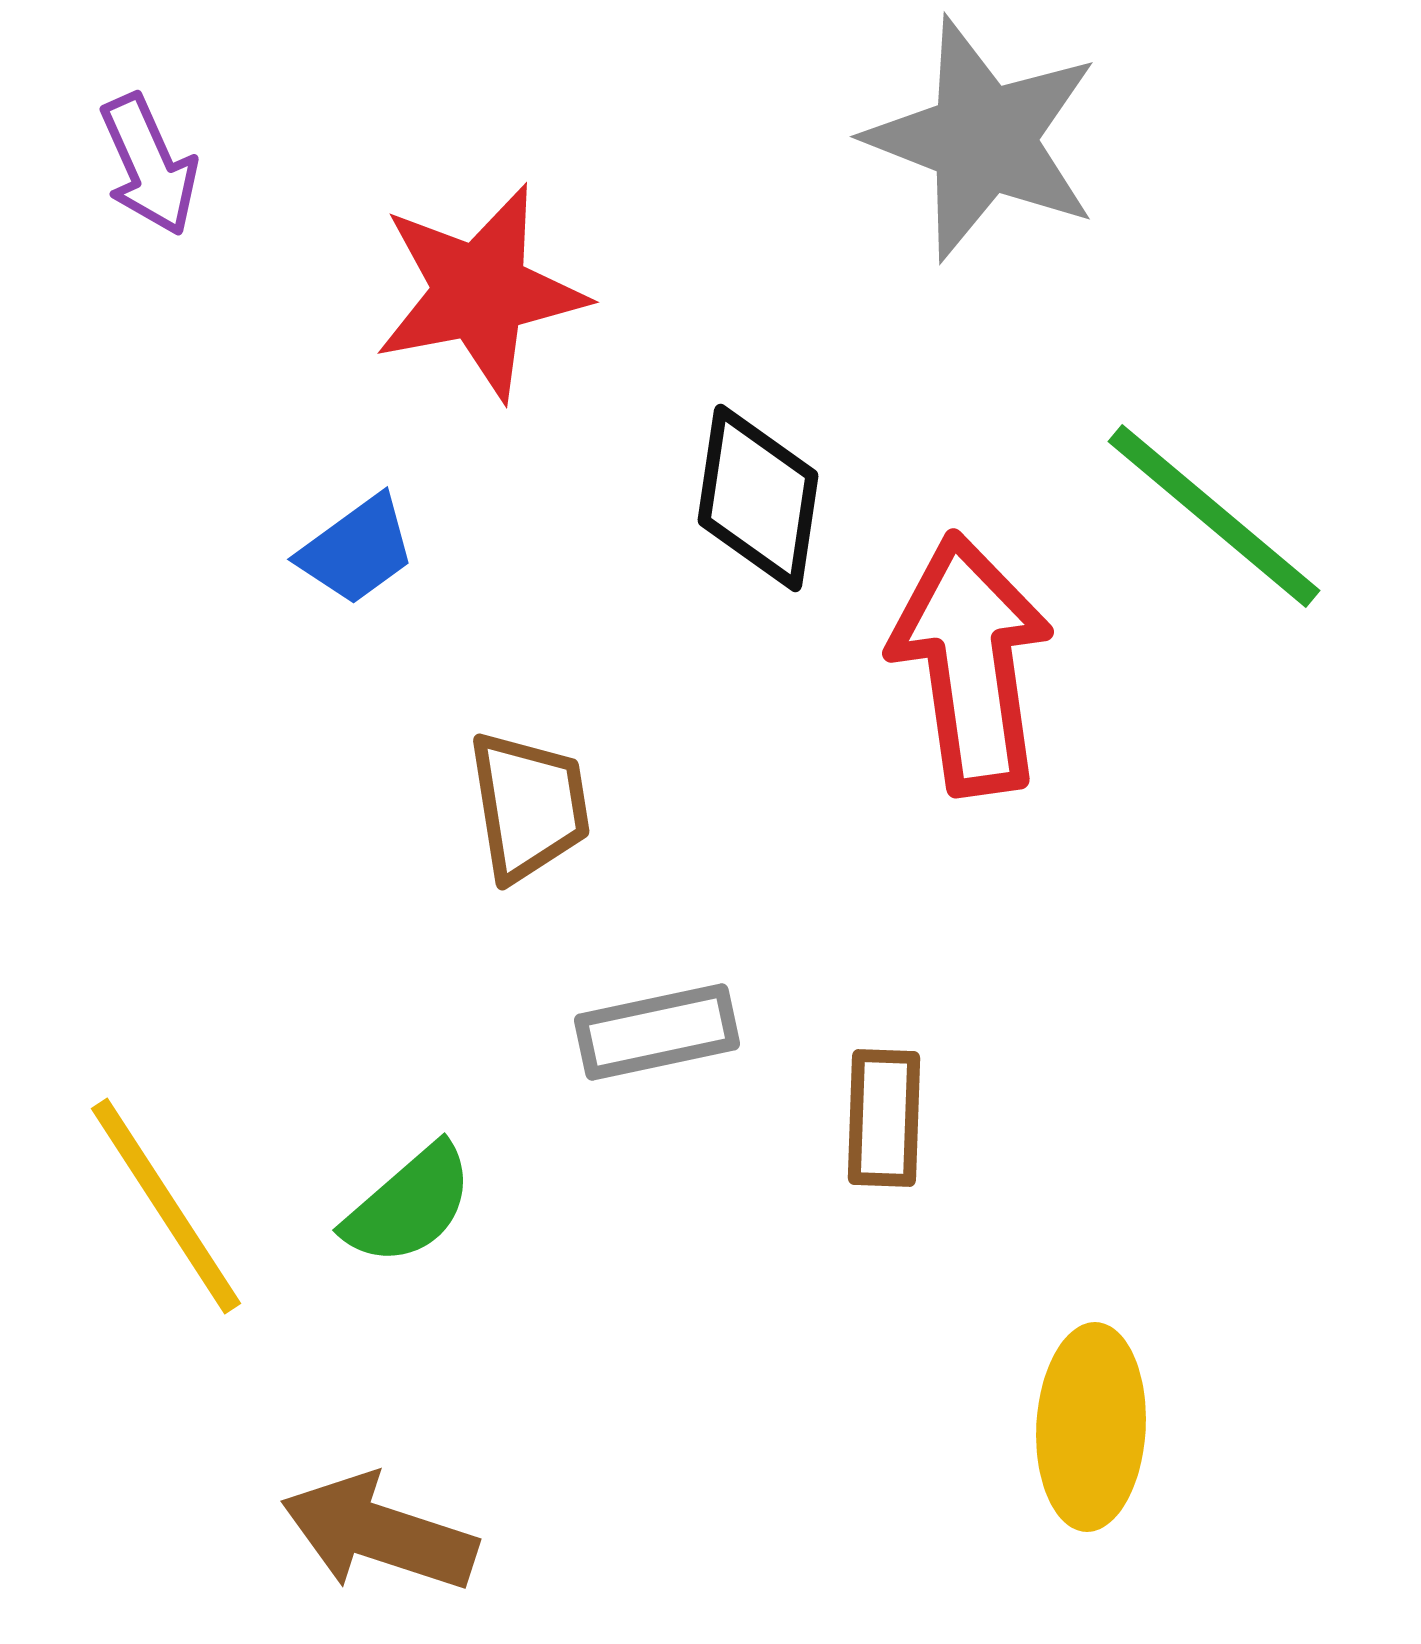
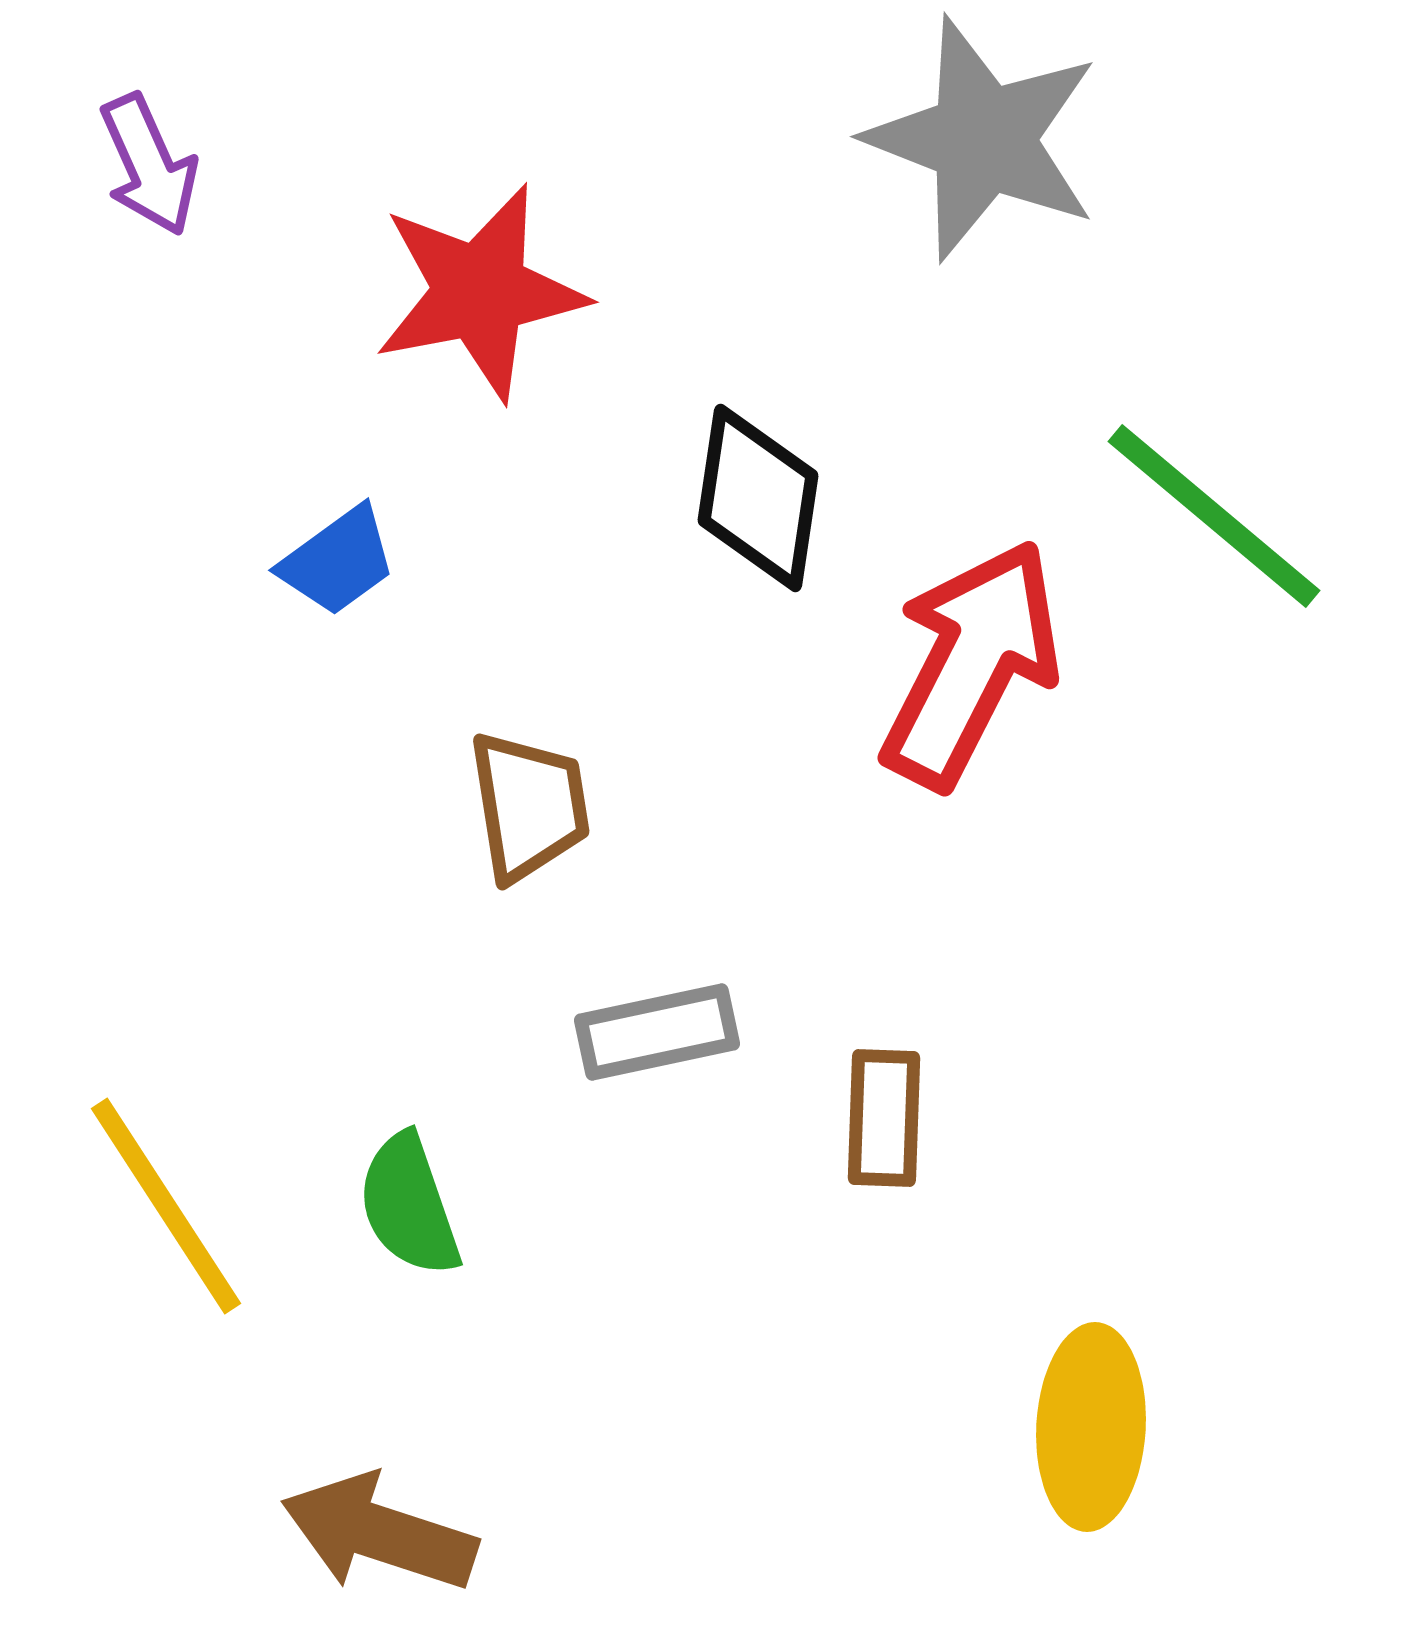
blue trapezoid: moved 19 px left, 11 px down
red arrow: rotated 35 degrees clockwise
green semicircle: rotated 112 degrees clockwise
